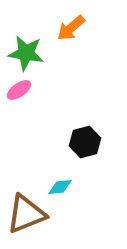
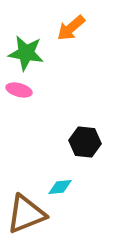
pink ellipse: rotated 50 degrees clockwise
black hexagon: rotated 20 degrees clockwise
